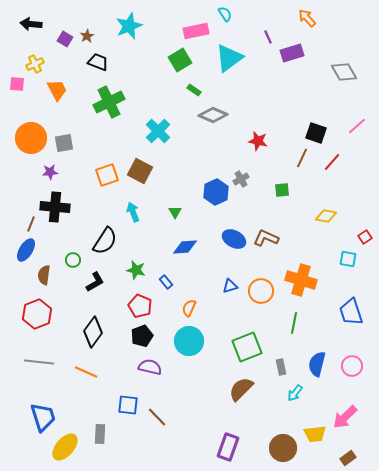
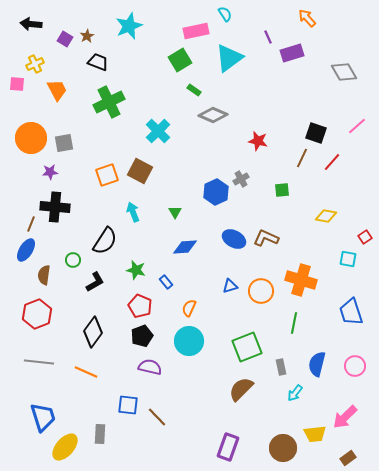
pink circle at (352, 366): moved 3 px right
